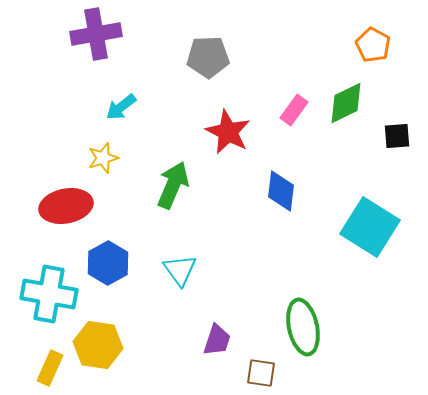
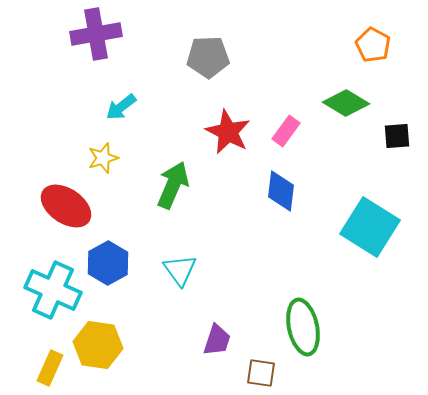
green diamond: rotated 57 degrees clockwise
pink rectangle: moved 8 px left, 21 px down
red ellipse: rotated 45 degrees clockwise
cyan cross: moved 4 px right, 4 px up; rotated 14 degrees clockwise
